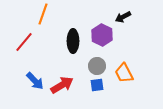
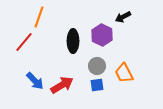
orange line: moved 4 px left, 3 px down
